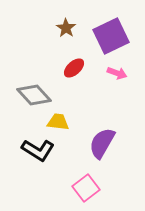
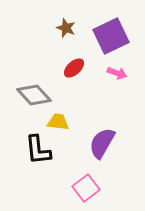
brown star: rotated 12 degrees counterclockwise
black L-shape: rotated 52 degrees clockwise
